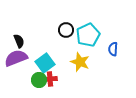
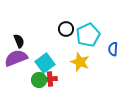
black circle: moved 1 px up
